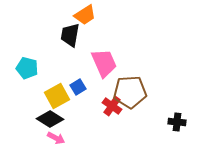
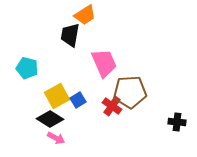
blue square: moved 13 px down
